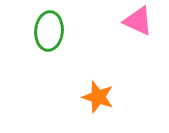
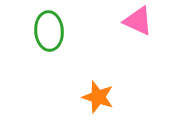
green ellipse: rotated 9 degrees counterclockwise
